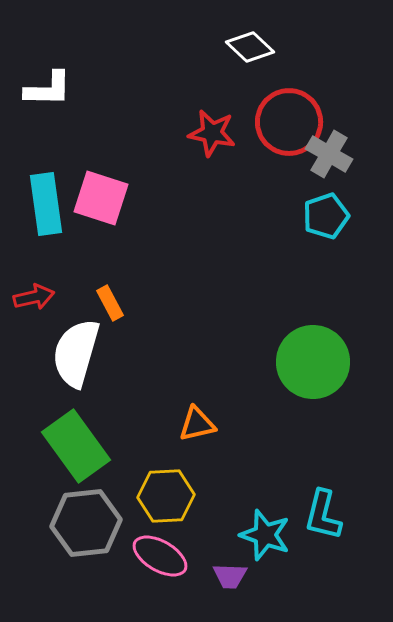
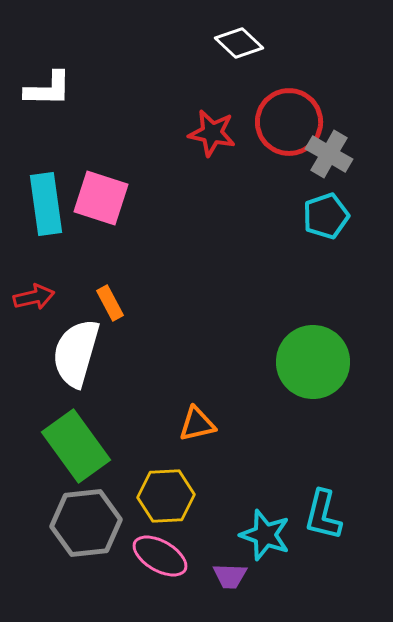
white diamond: moved 11 px left, 4 px up
